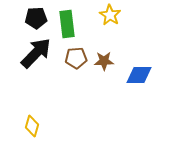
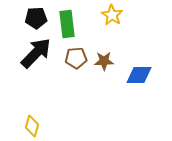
yellow star: moved 2 px right
